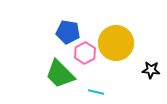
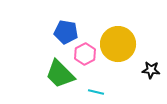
blue pentagon: moved 2 px left
yellow circle: moved 2 px right, 1 px down
pink hexagon: moved 1 px down
